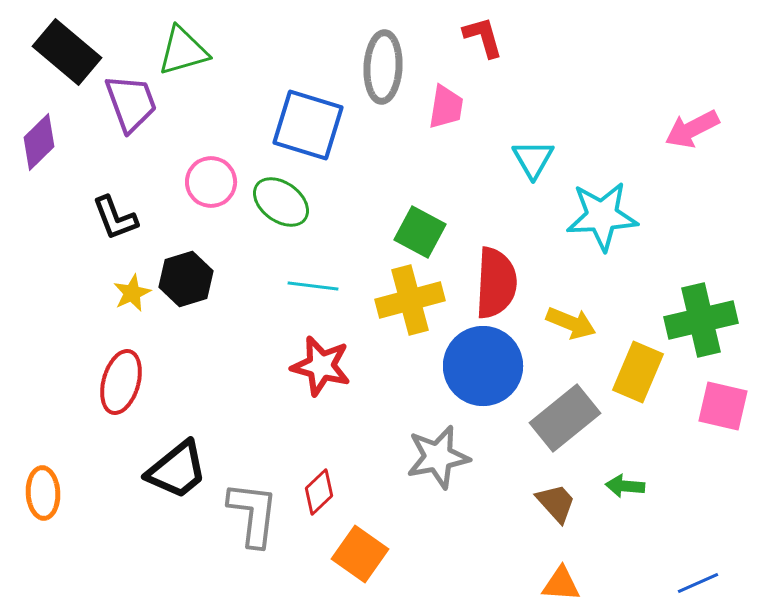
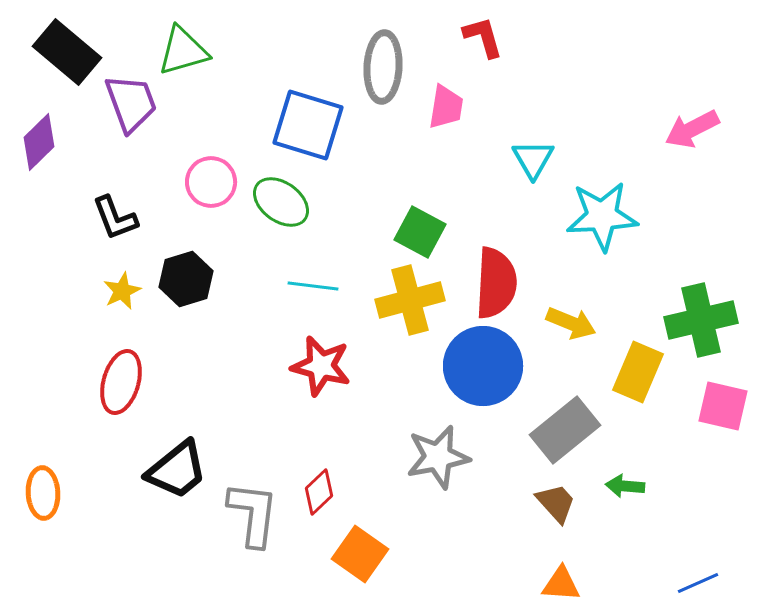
yellow star: moved 10 px left, 2 px up
gray rectangle: moved 12 px down
